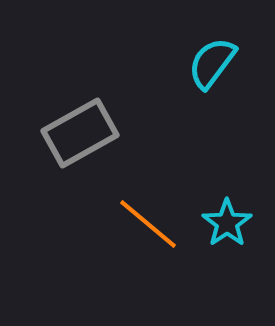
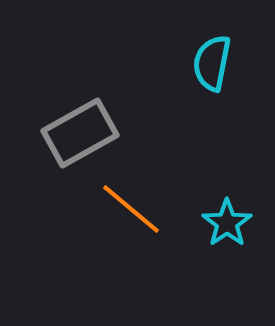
cyan semicircle: rotated 26 degrees counterclockwise
orange line: moved 17 px left, 15 px up
